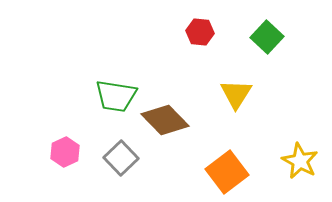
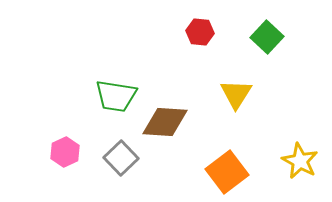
brown diamond: moved 2 px down; rotated 42 degrees counterclockwise
